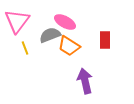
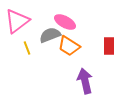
pink triangle: rotated 16 degrees clockwise
red rectangle: moved 4 px right, 6 px down
yellow line: moved 2 px right
